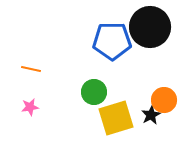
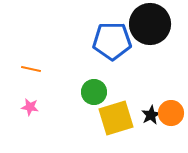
black circle: moved 3 px up
orange circle: moved 7 px right, 13 px down
pink star: rotated 18 degrees clockwise
